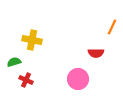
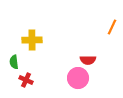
yellow cross: rotated 12 degrees counterclockwise
red semicircle: moved 8 px left, 7 px down
green semicircle: rotated 80 degrees counterclockwise
pink circle: moved 1 px up
